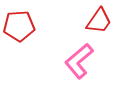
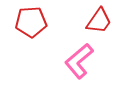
red pentagon: moved 12 px right, 4 px up
